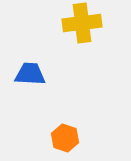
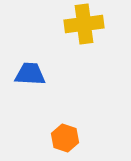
yellow cross: moved 2 px right, 1 px down
